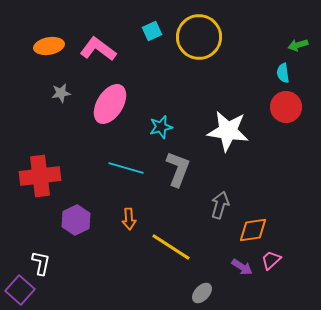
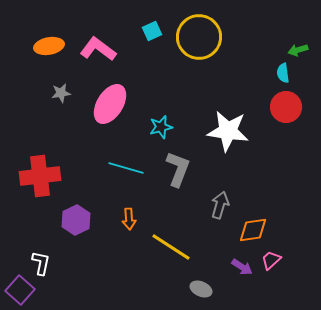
green arrow: moved 5 px down
gray ellipse: moved 1 px left, 4 px up; rotated 70 degrees clockwise
